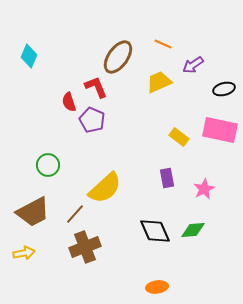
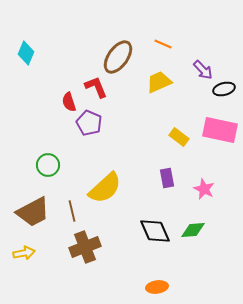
cyan diamond: moved 3 px left, 3 px up
purple arrow: moved 10 px right, 5 px down; rotated 100 degrees counterclockwise
purple pentagon: moved 3 px left, 3 px down
pink star: rotated 20 degrees counterclockwise
brown line: moved 3 px left, 3 px up; rotated 55 degrees counterclockwise
